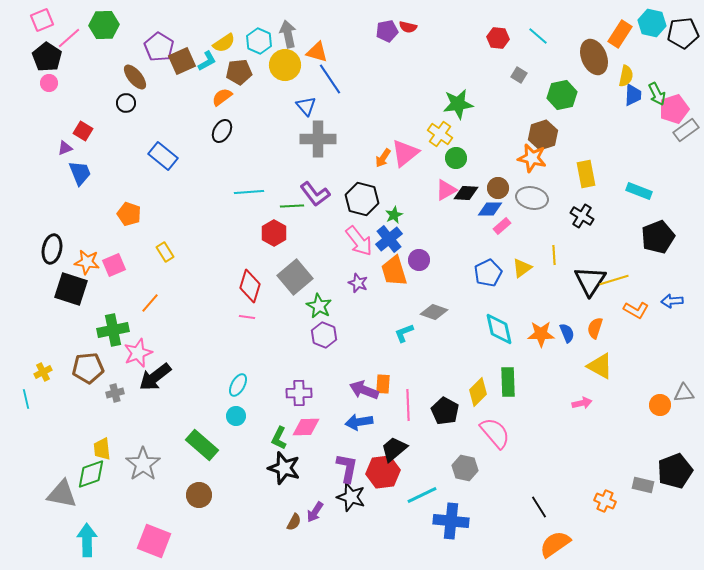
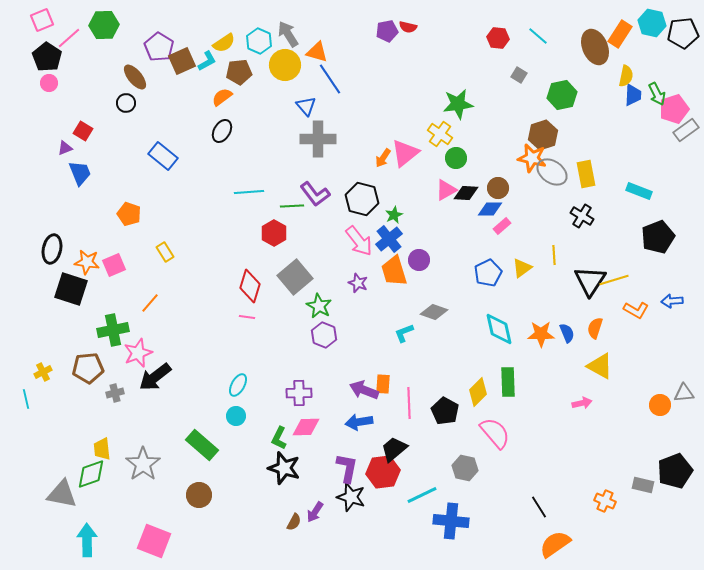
gray arrow at (288, 34): rotated 20 degrees counterclockwise
brown ellipse at (594, 57): moved 1 px right, 10 px up
gray ellipse at (532, 198): moved 20 px right, 26 px up; rotated 24 degrees clockwise
pink line at (408, 405): moved 1 px right, 2 px up
